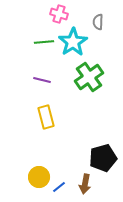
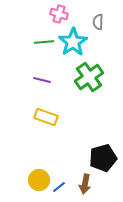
yellow rectangle: rotated 55 degrees counterclockwise
yellow circle: moved 3 px down
